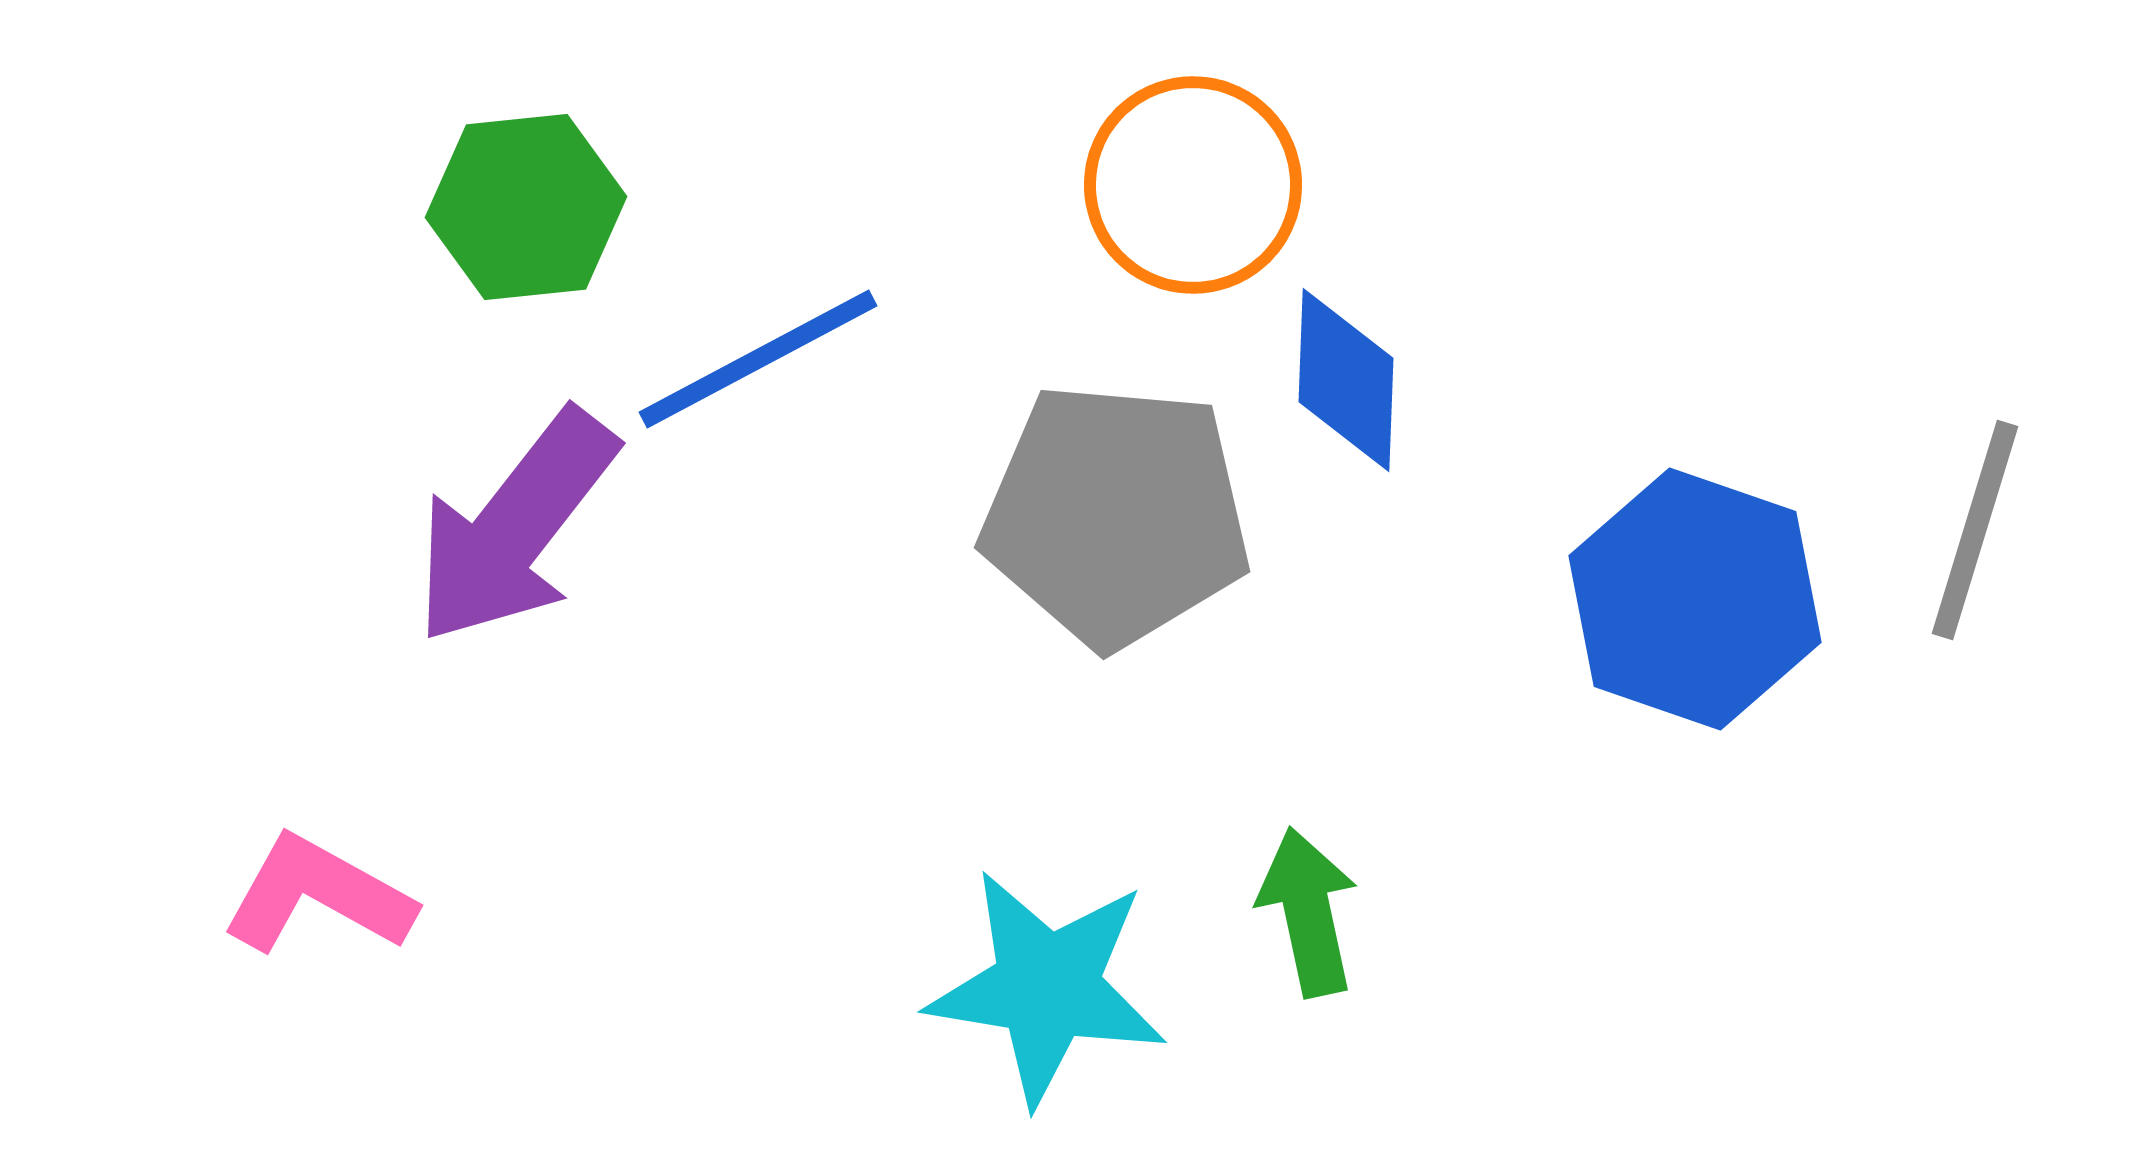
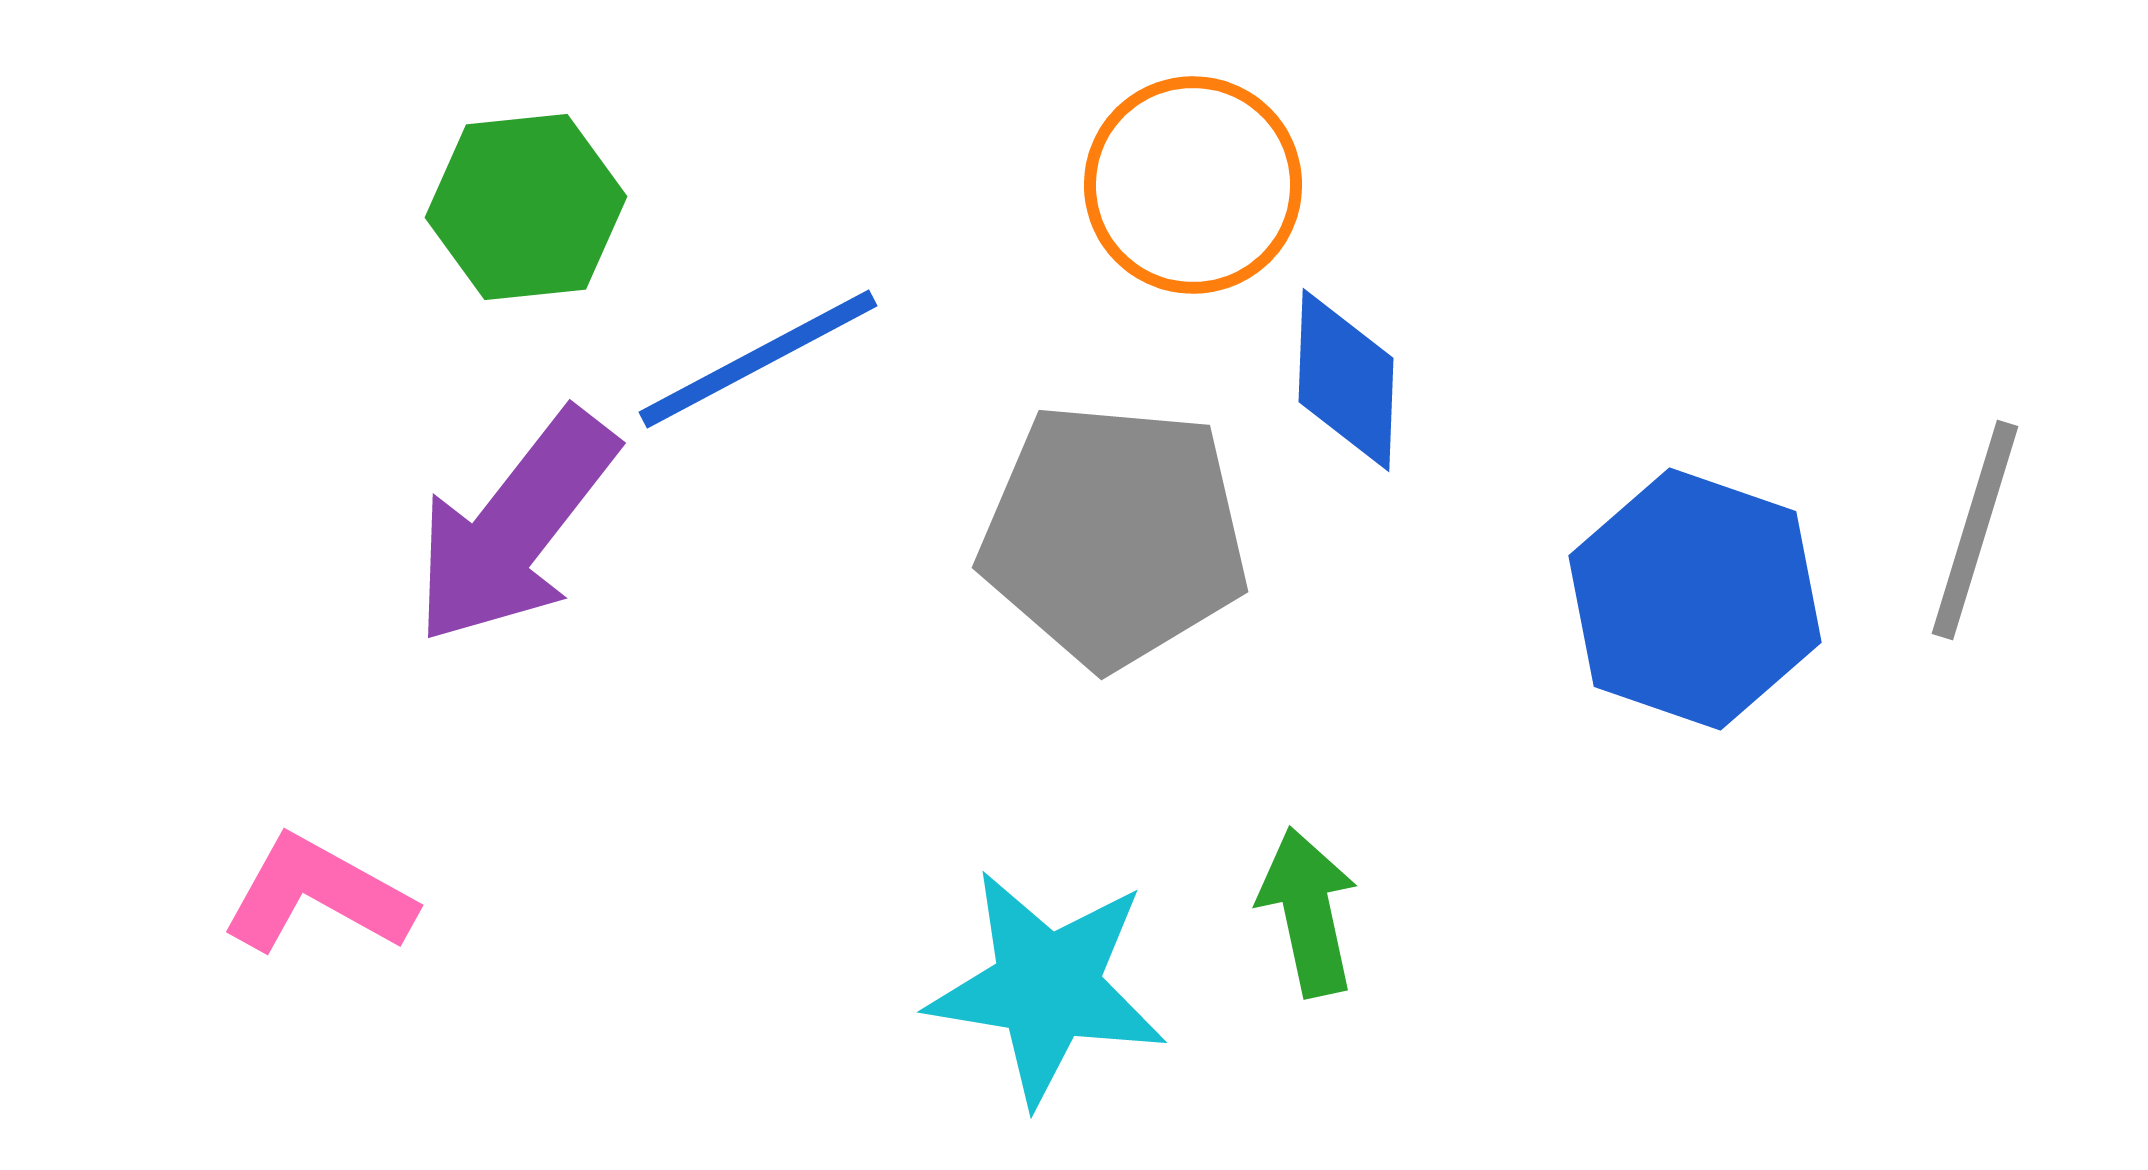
gray pentagon: moved 2 px left, 20 px down
